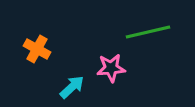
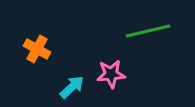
green line: moved 1 px up
pink star: moved 6 px down
